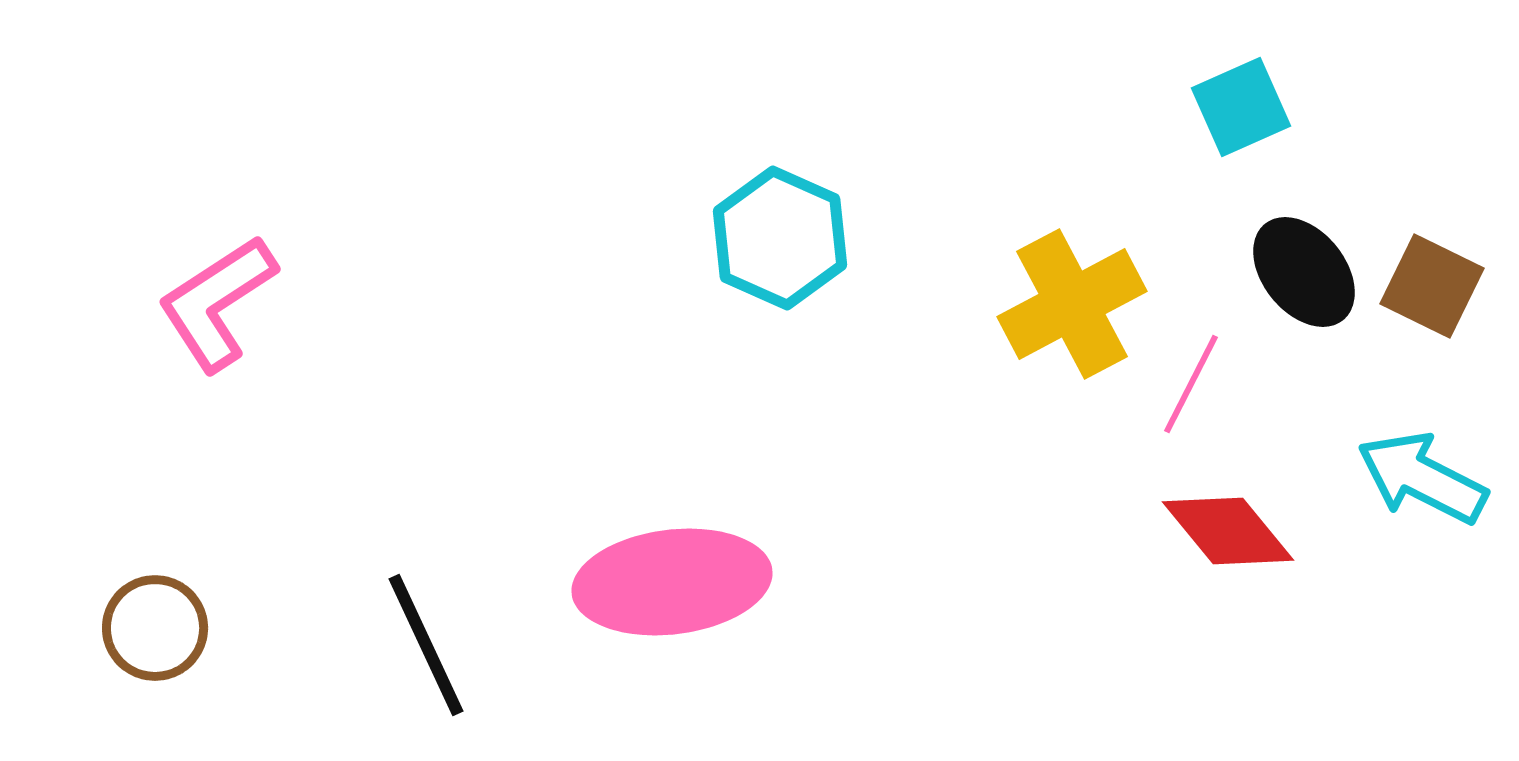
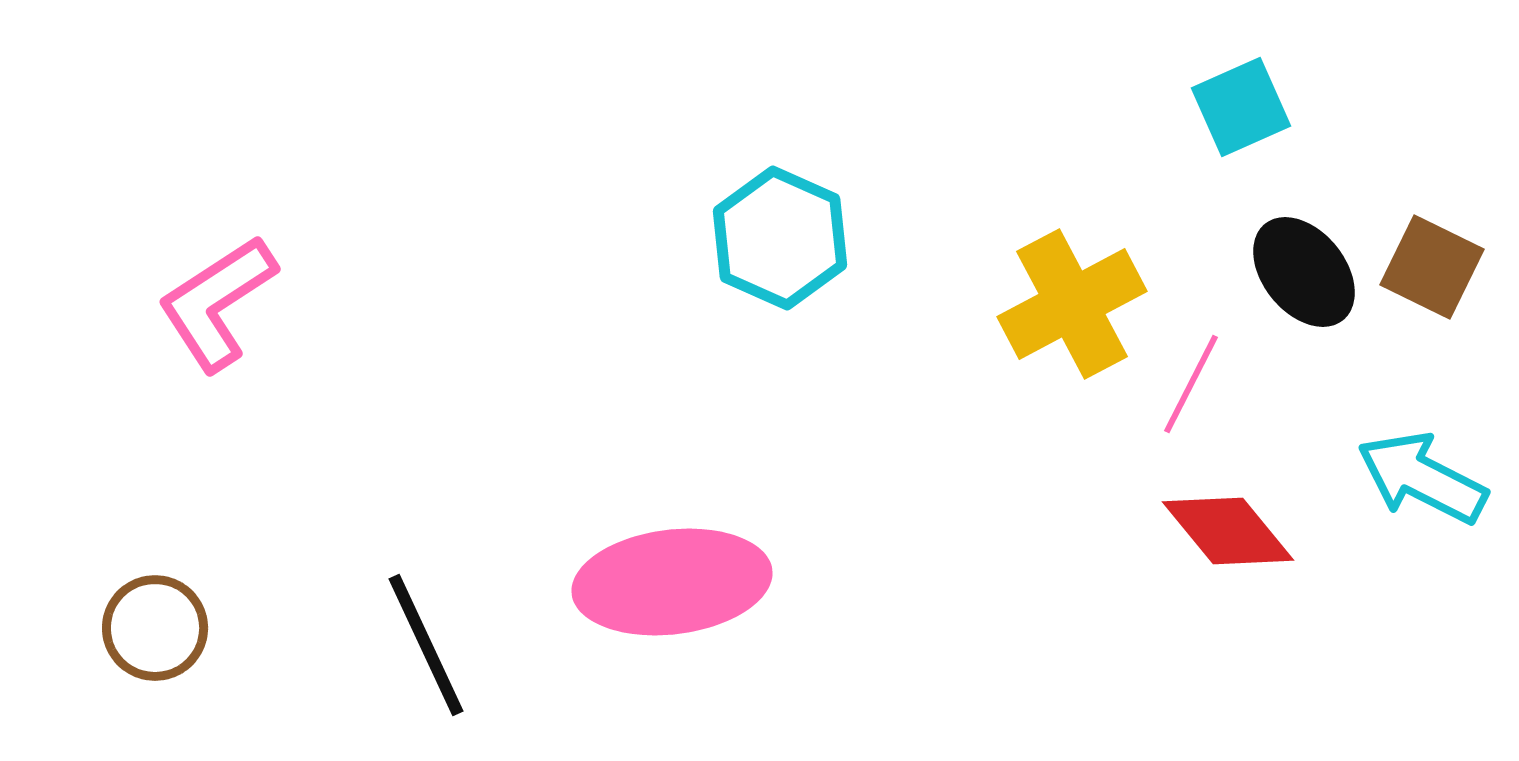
brown square: moved 19 px up
